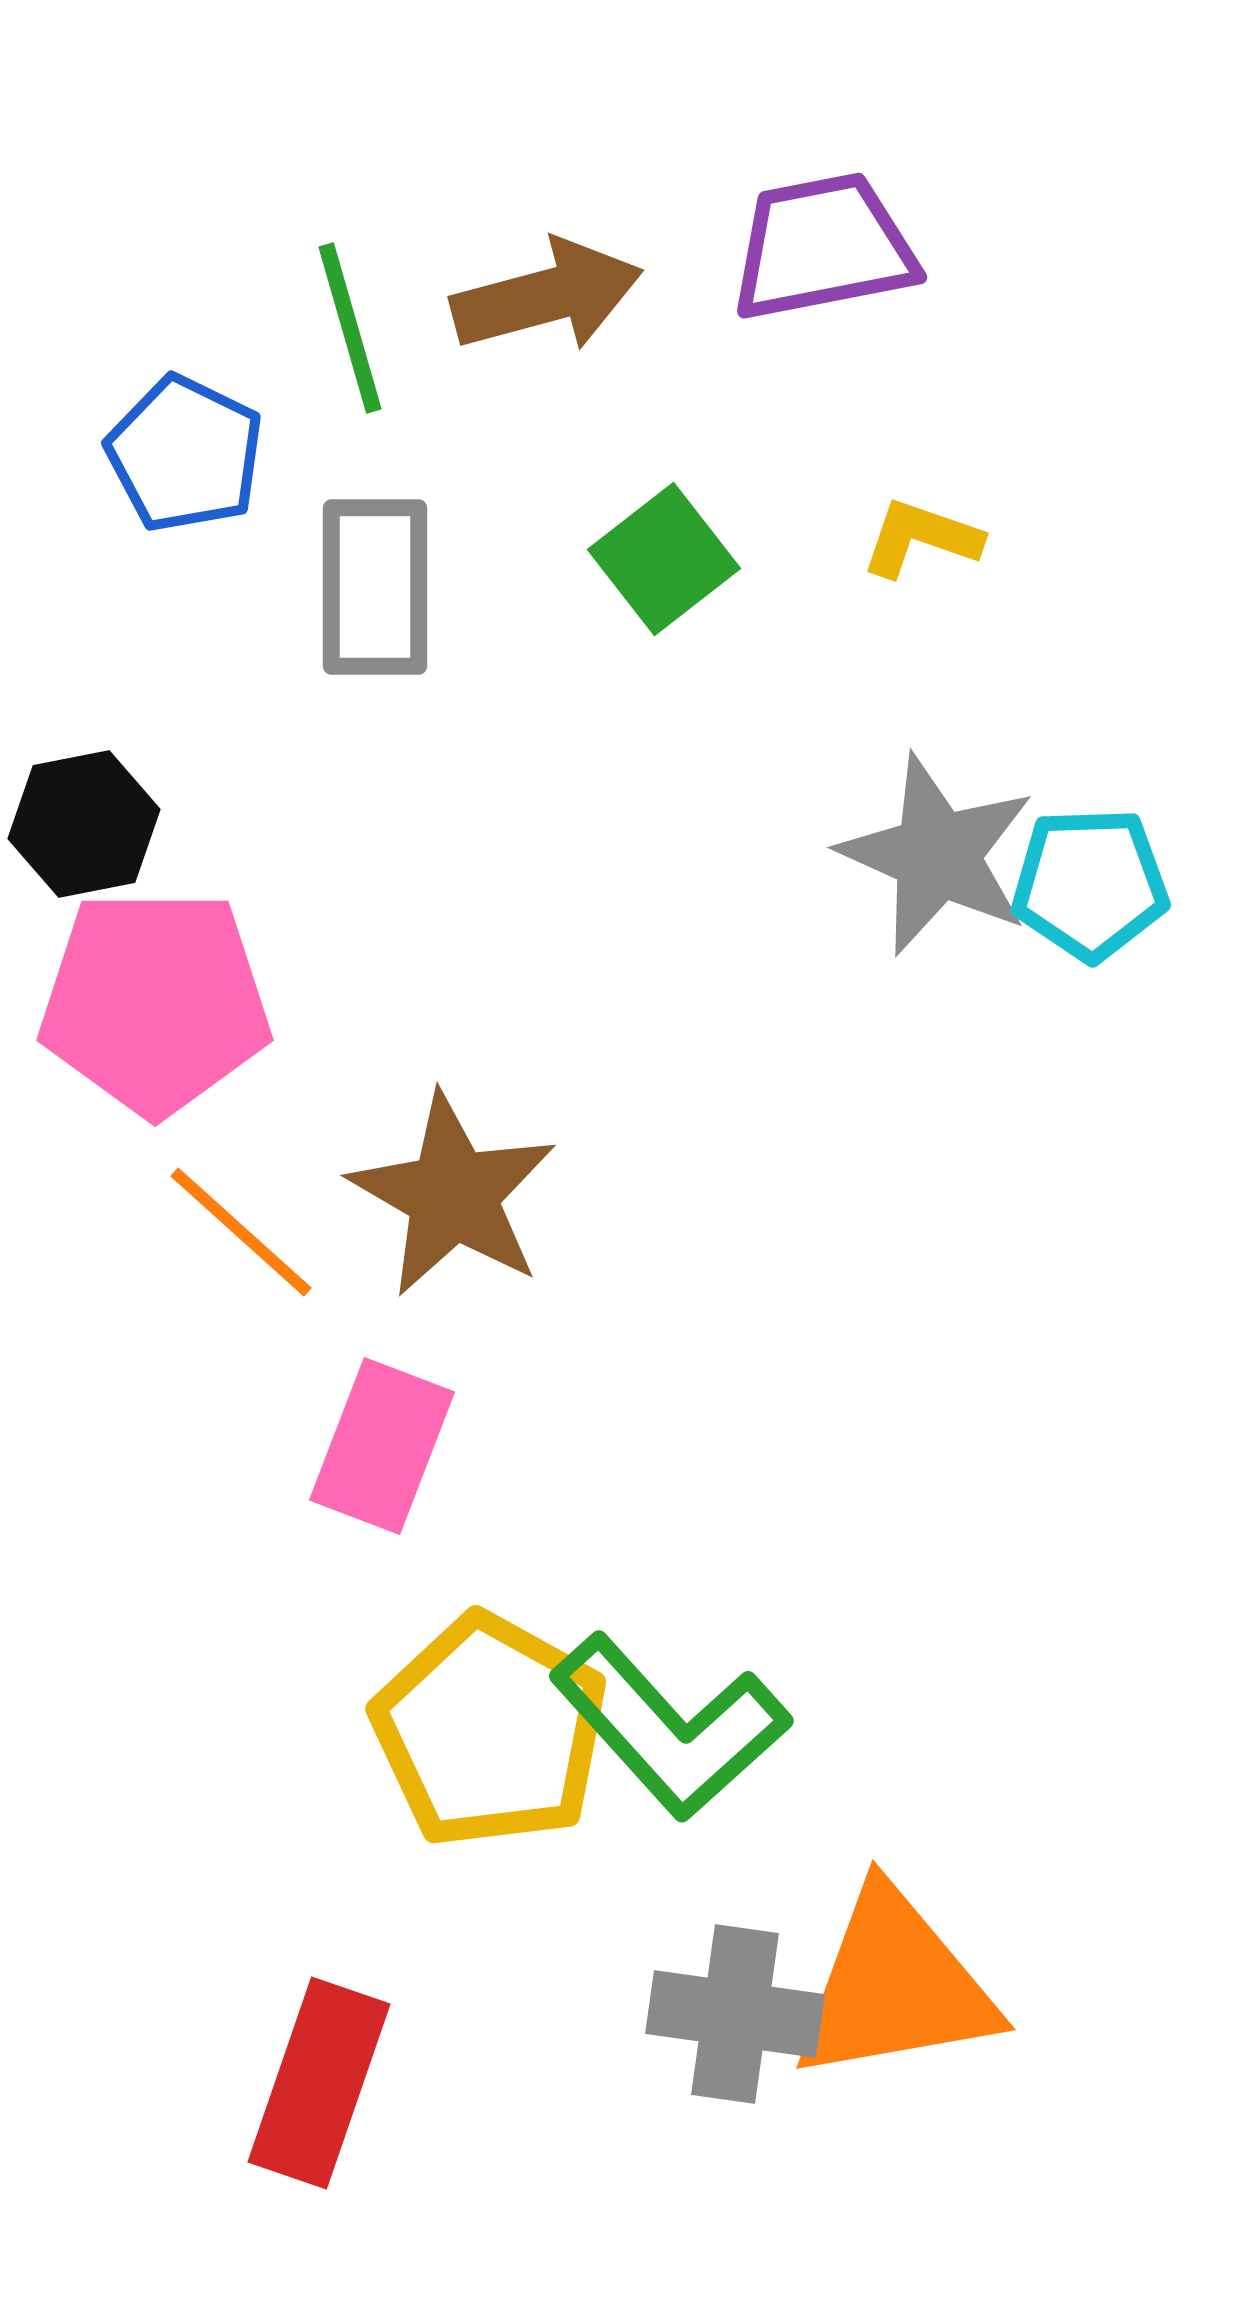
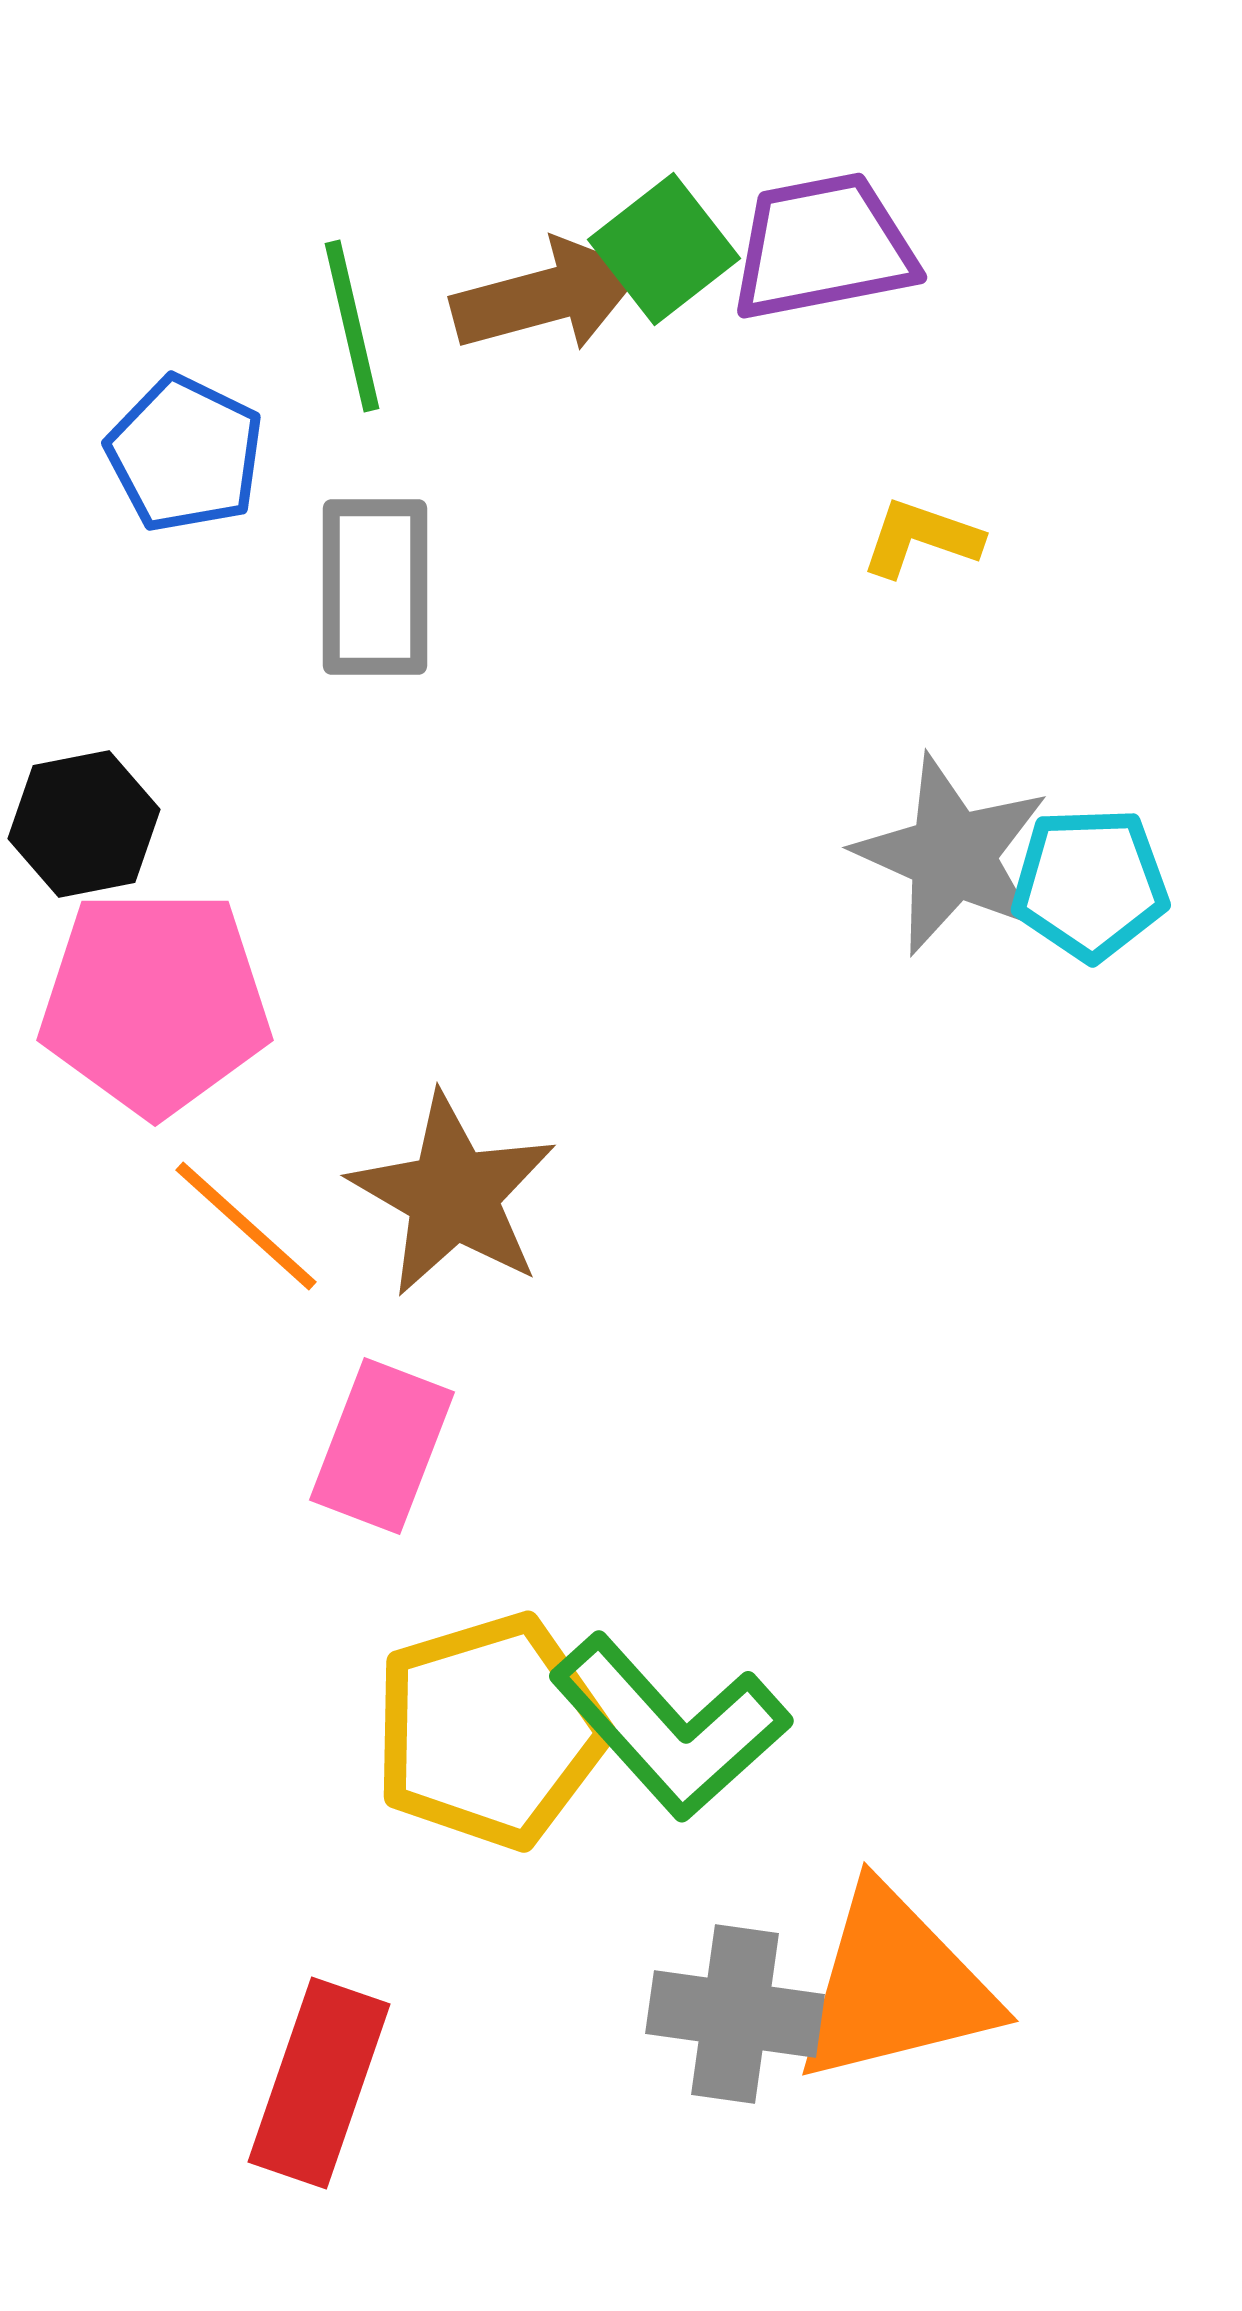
green line: moved 2 px right, 2 px up; rotated 3 degrees clockwise
green square: moved 310 px up
gray star: moved 15 px right
orange line: moved 5 px right, 6 px up
yellow pentagon: rotated 26 degrees clockwise
orange triangle: rotated 4 degrees counterclockwise
